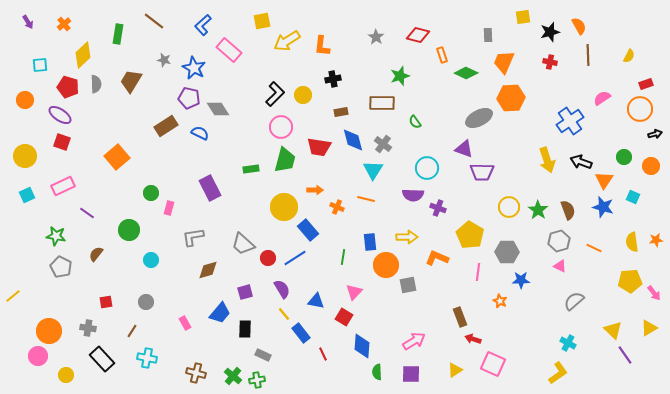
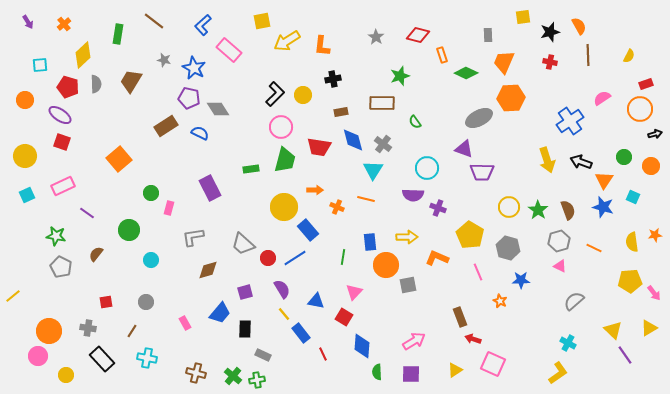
orange square at (117, 157): moved 2 px right, 2 px down
orange star at (656, 240): moved 1 px left, 5 px up
gray hexagon at (507, 252): moved 1 px right, 4 px up; rotated 15 degrees clockwise
pink line at (478, 272): rotated 30 degrees counterclockwise
